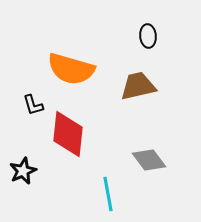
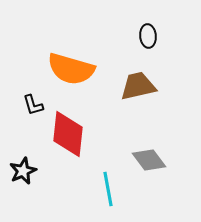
cyan line: moved 5 px up
